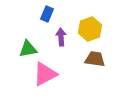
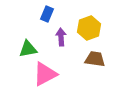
yellow hexagon: moved 1 px left, 1 px up
